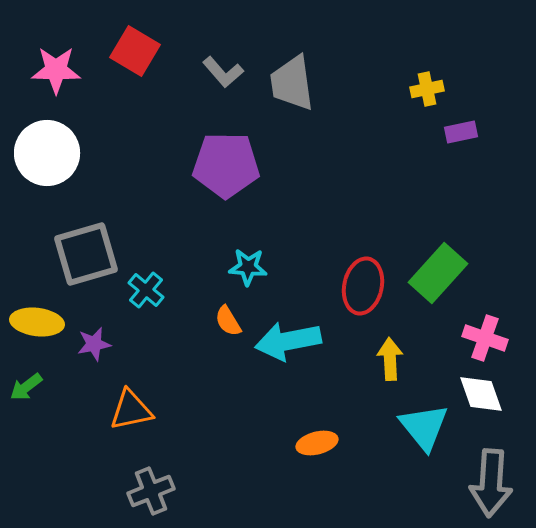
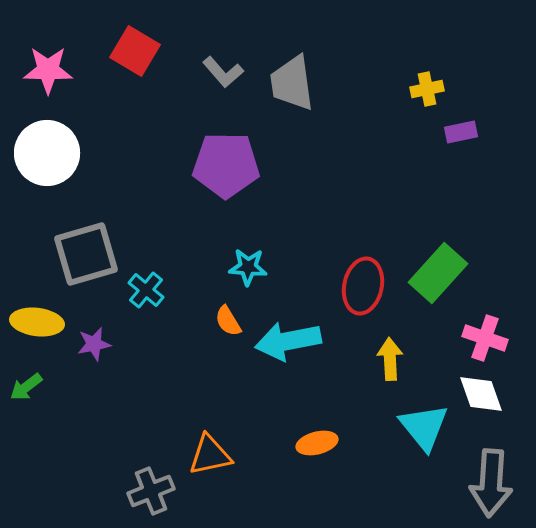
pink star: moved 8 px left
orange triangle: moved 79 px right, 45 px down
